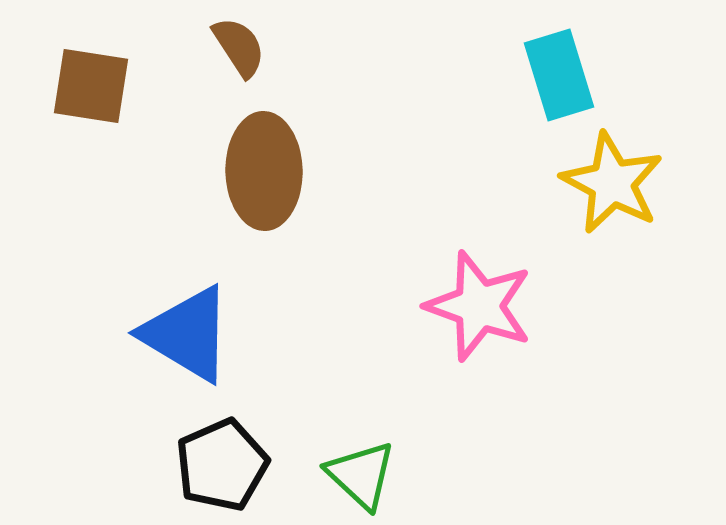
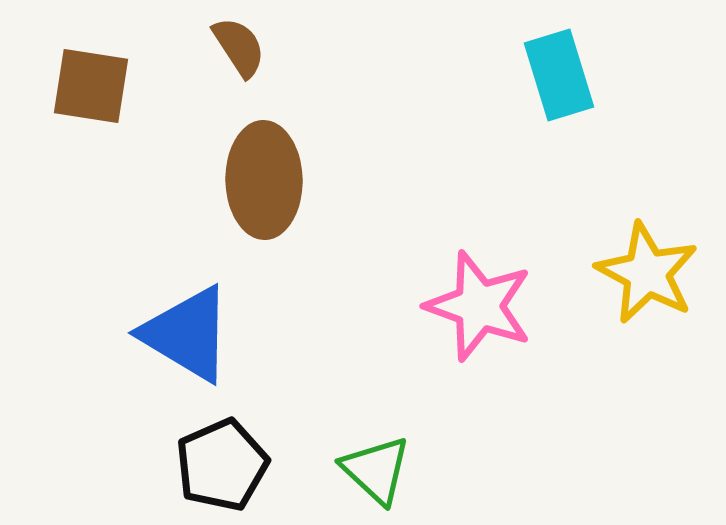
brown ellipse: moved 9 px down
yellow star: moved 35 px right, 90 px down
green triangle: moved 15 px right, 5 px up
